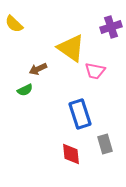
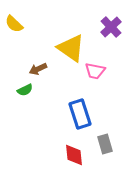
purple cross: rotated 25 degrees counterclockwise
red diamond: moved 3 px right, 1 px down
